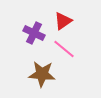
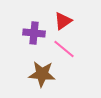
purple cross: rotated 20 degrees counterclockwise
